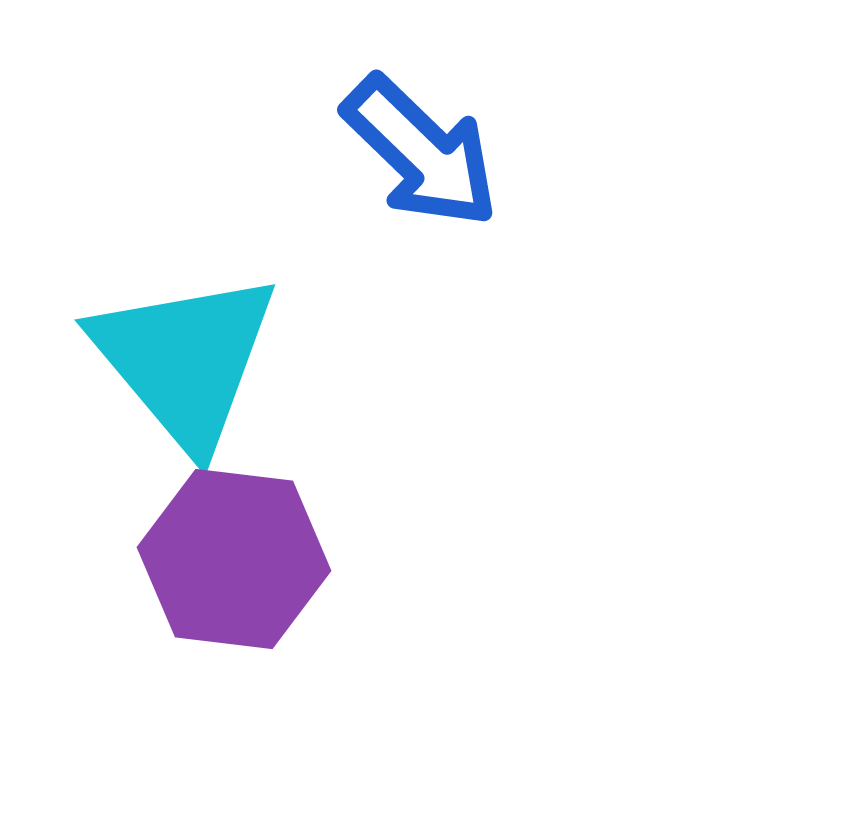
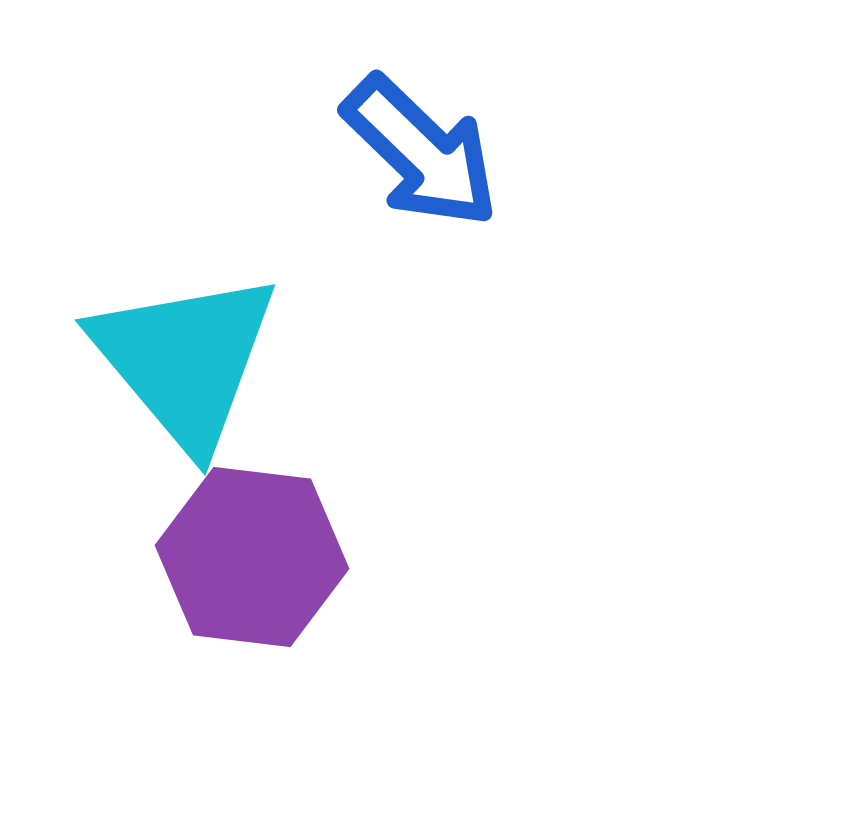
purple hexagon: moved 18 px right, 2 px up
